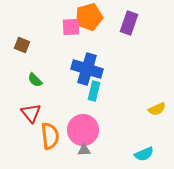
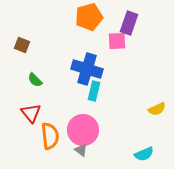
pink square: moved 46 px right, 14 px down
gray triangle: moved 3 px left; rotated 40 degrees clockwise
